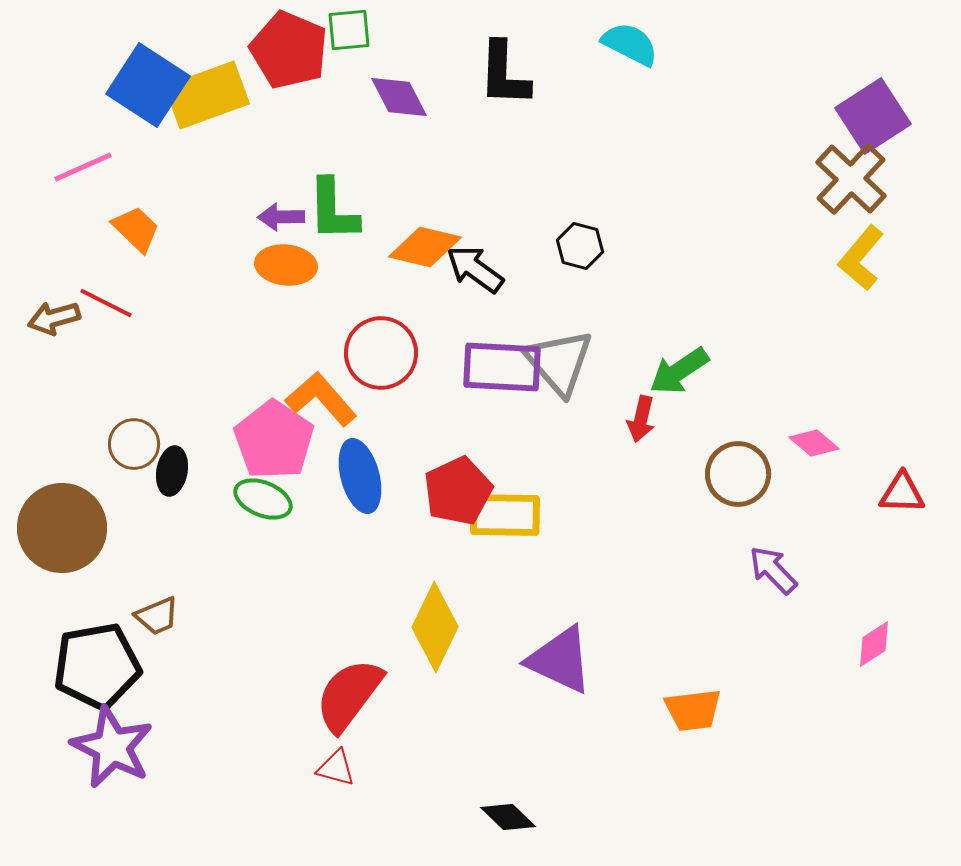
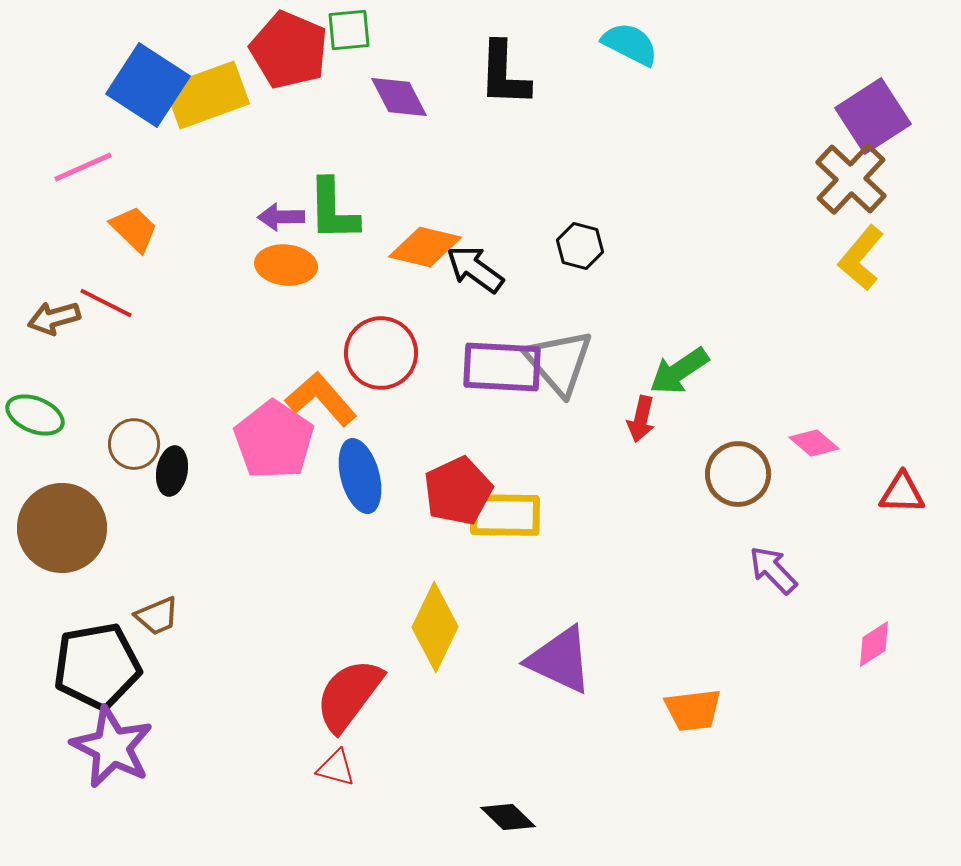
orange trapezoid at (136, 229): moved 2 px left
green ellipse at (263, 499): moved 228 px left, 84 px up
